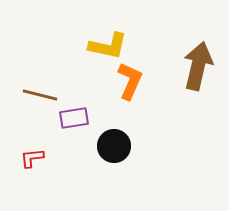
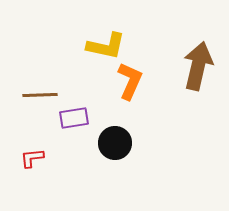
yellow L-shape: moved 2 px left
brown line: rotated 16 degrees counterclockwise
black circle: moved 1 px right, 3 px up
